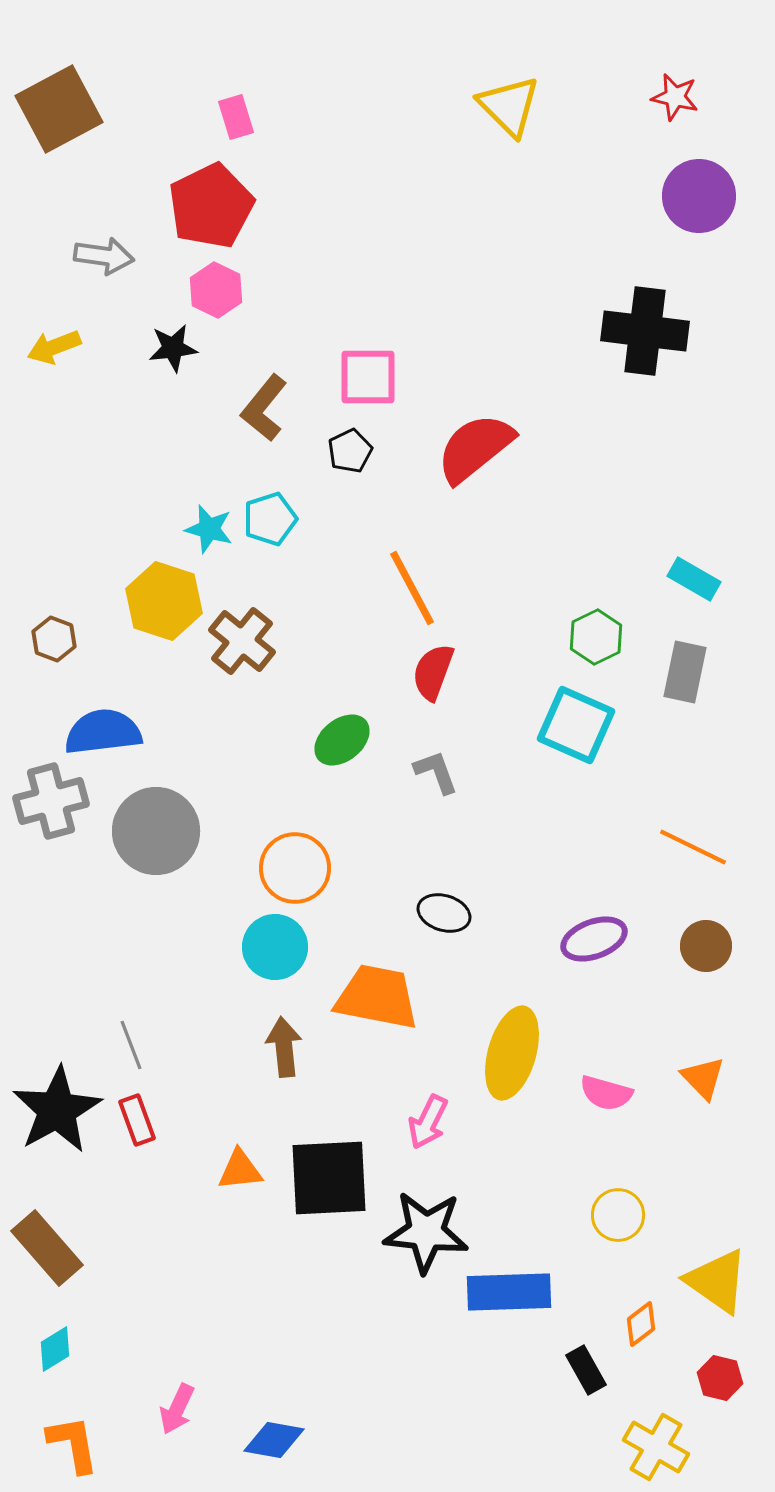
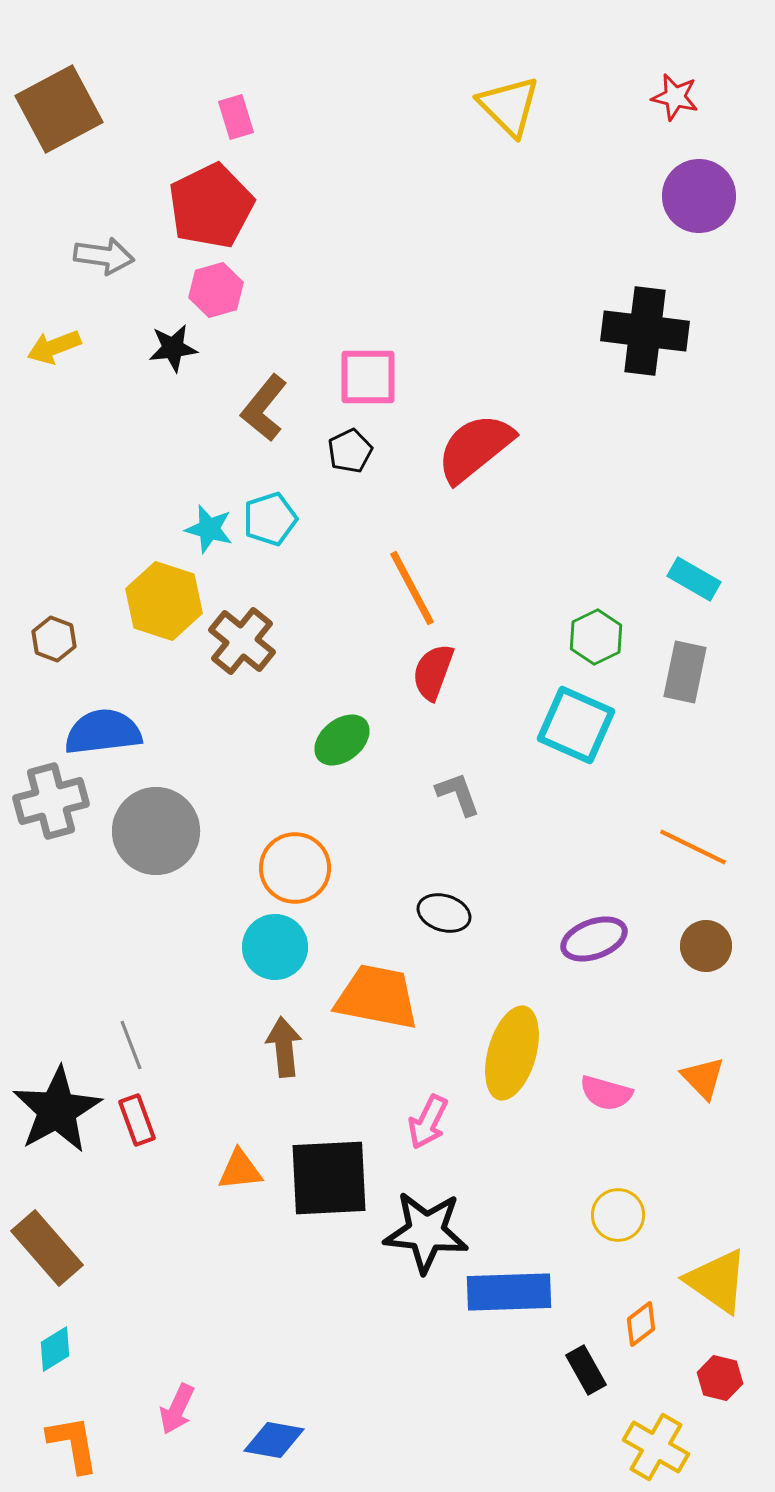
pink hexagon at (216, 290): rotated 18 degrees clockwise
gray L-shape at (436, 772): moved 22 px right, 22 px down
